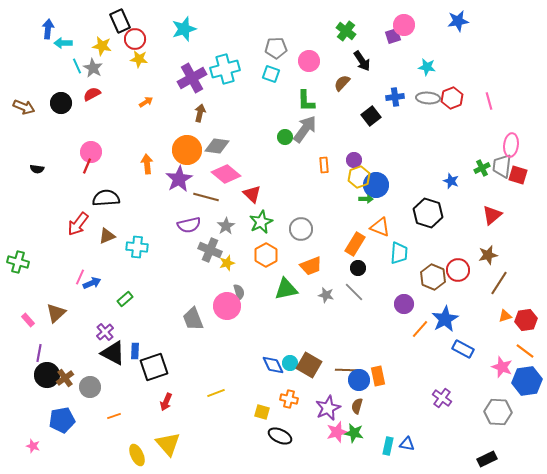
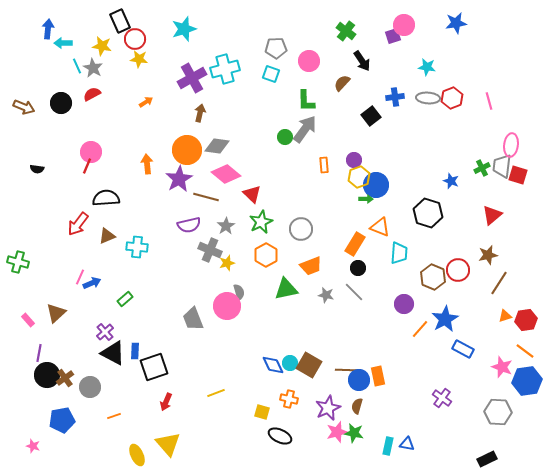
blue star at (458, 21): moved 2 px left, 2 px down
